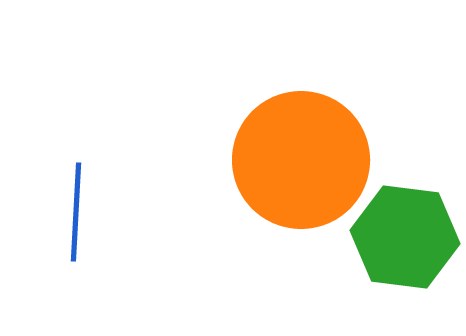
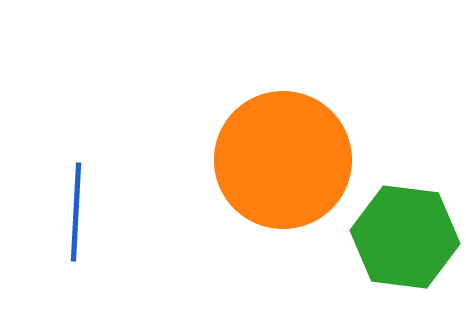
orange circle: moved 18 px left
